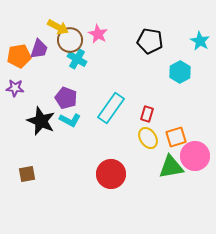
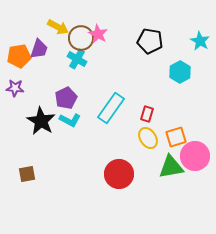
brown circle: moved 11 px right, 2 px up
purple pentagon: rotated 25 degrees clockwise
black star: rotated 8 degrees clockwise
red circle: moved 8 px right
